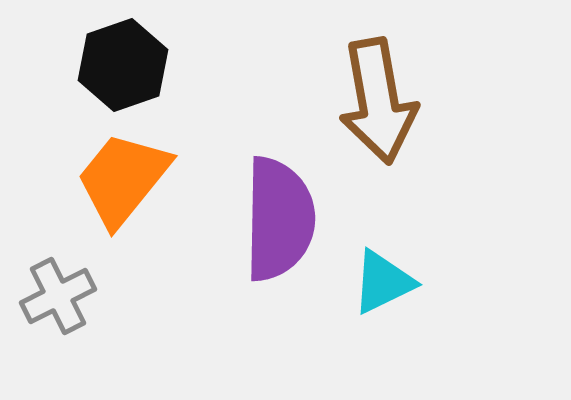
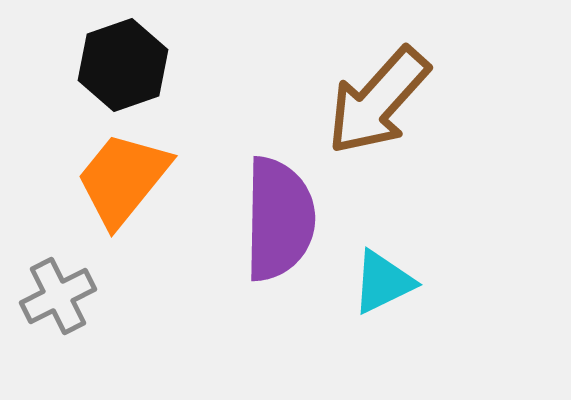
brown arrow: rotated 52 degrees clockwise
